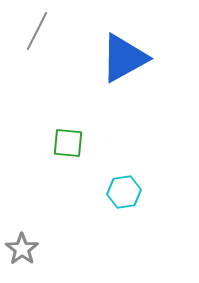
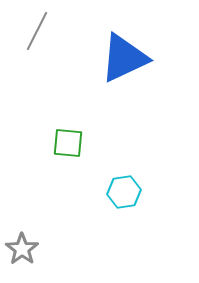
blue triangle: rotated 4 degrees clockwise
